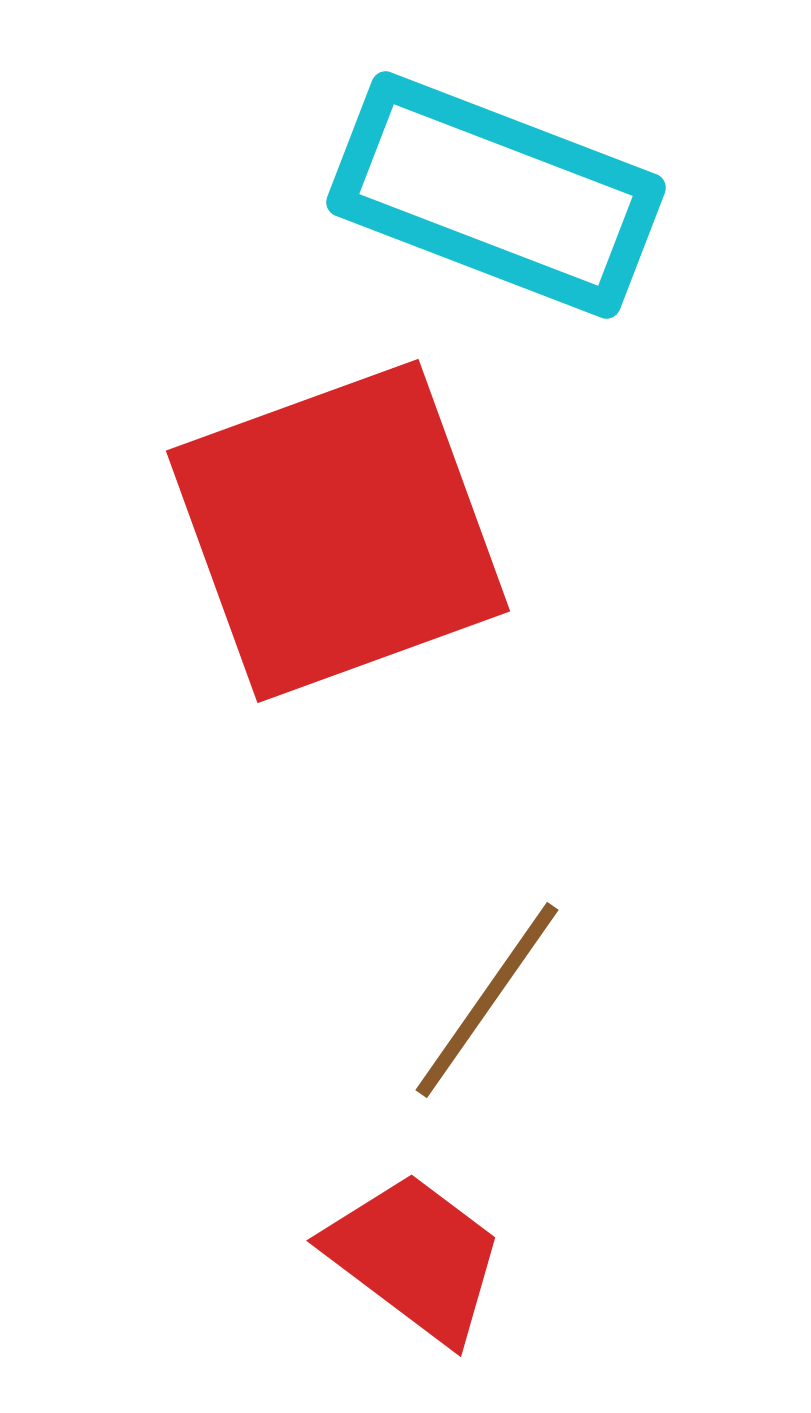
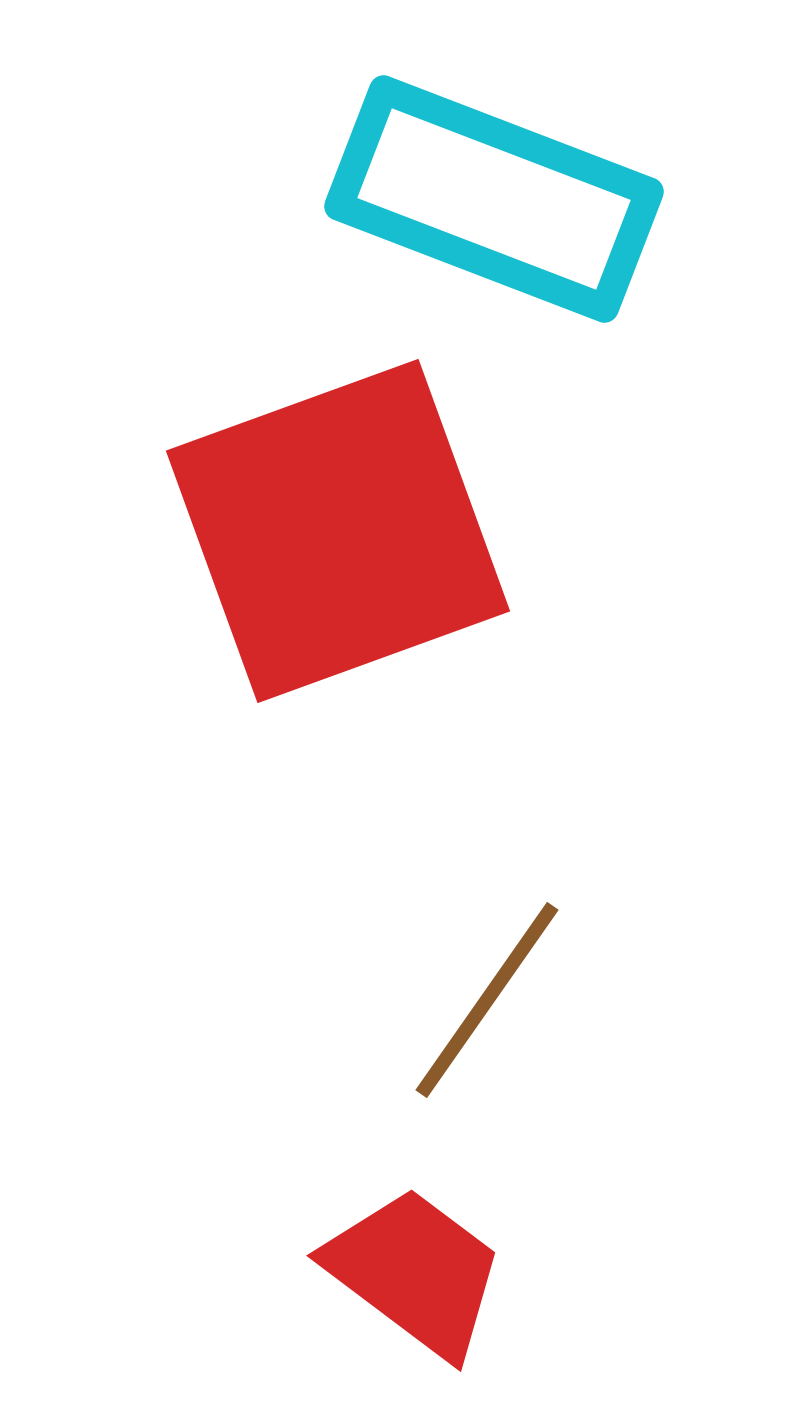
cyan rectangle: moved 2 px left, 4 px down
red trapezoid: moved 15 px down
